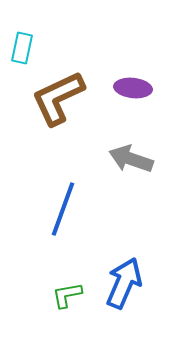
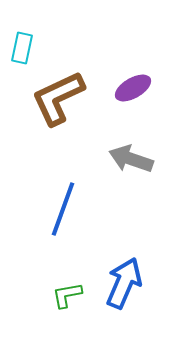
purple ellipse: rotated 36 degrees counterclockwise
